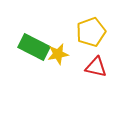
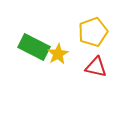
yellow pentagon: moved 2 px right
yellow star: rotated 20 degrees counterclockwise
